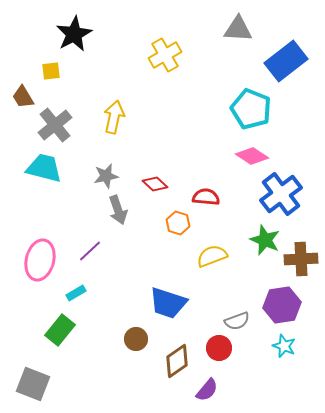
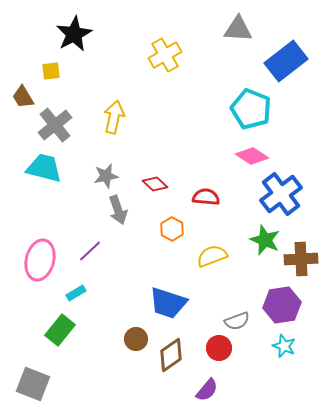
orange hexagon: moved 6 px left, 6 px down; rotated 10 degrees clockwise
brown diamond: moved 6 px left, 6 px up
